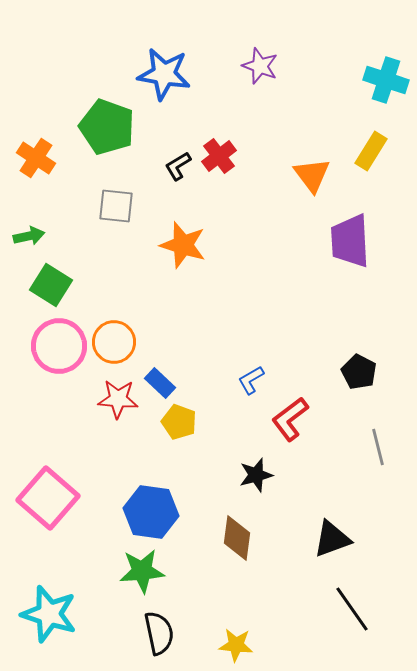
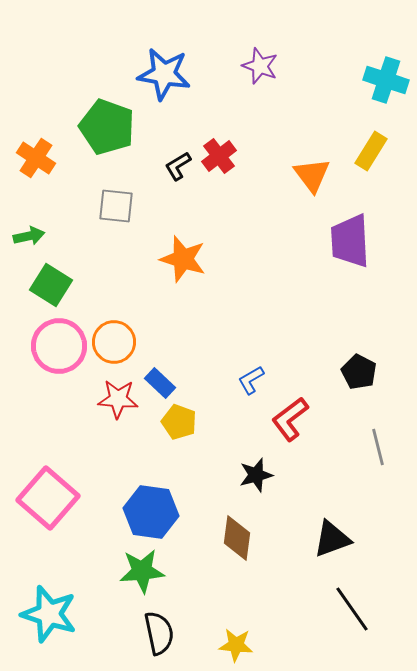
orange star: moved 14 px down
